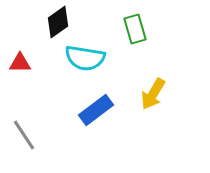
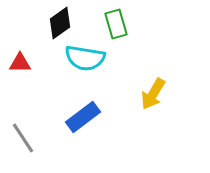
black diamond: moved 2 px right, 1 px down
green rectangle: moved 19 px left, 5 px up
blue rectangle: moved 13 px left, 7 px down
gray line: moved 1 px left, 3 px down
